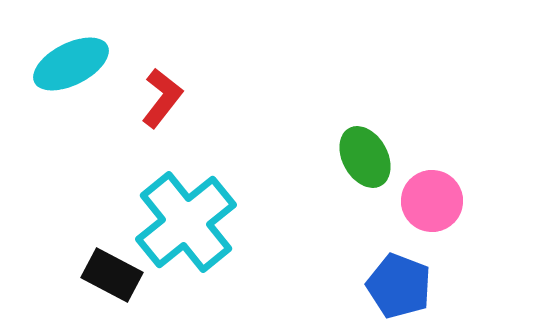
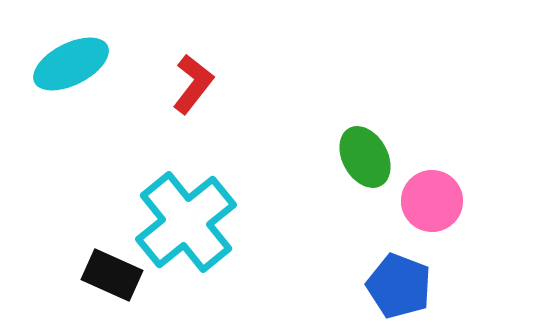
red L-shape: moved 31 px right, 14 px up
black rectangle: rotated 4 degrees counterclockwise
